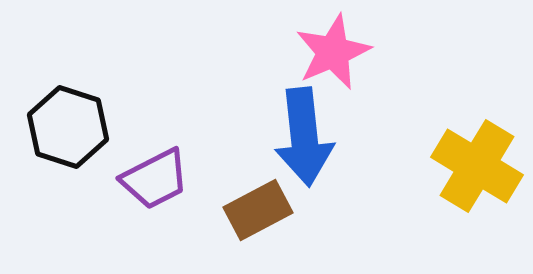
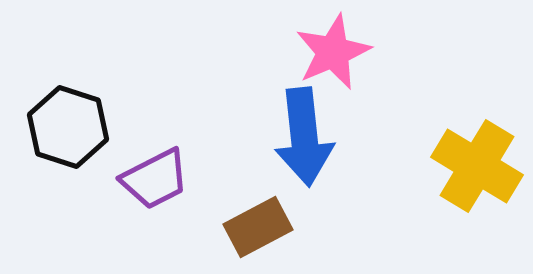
brown rectangle: moved 17 px down
